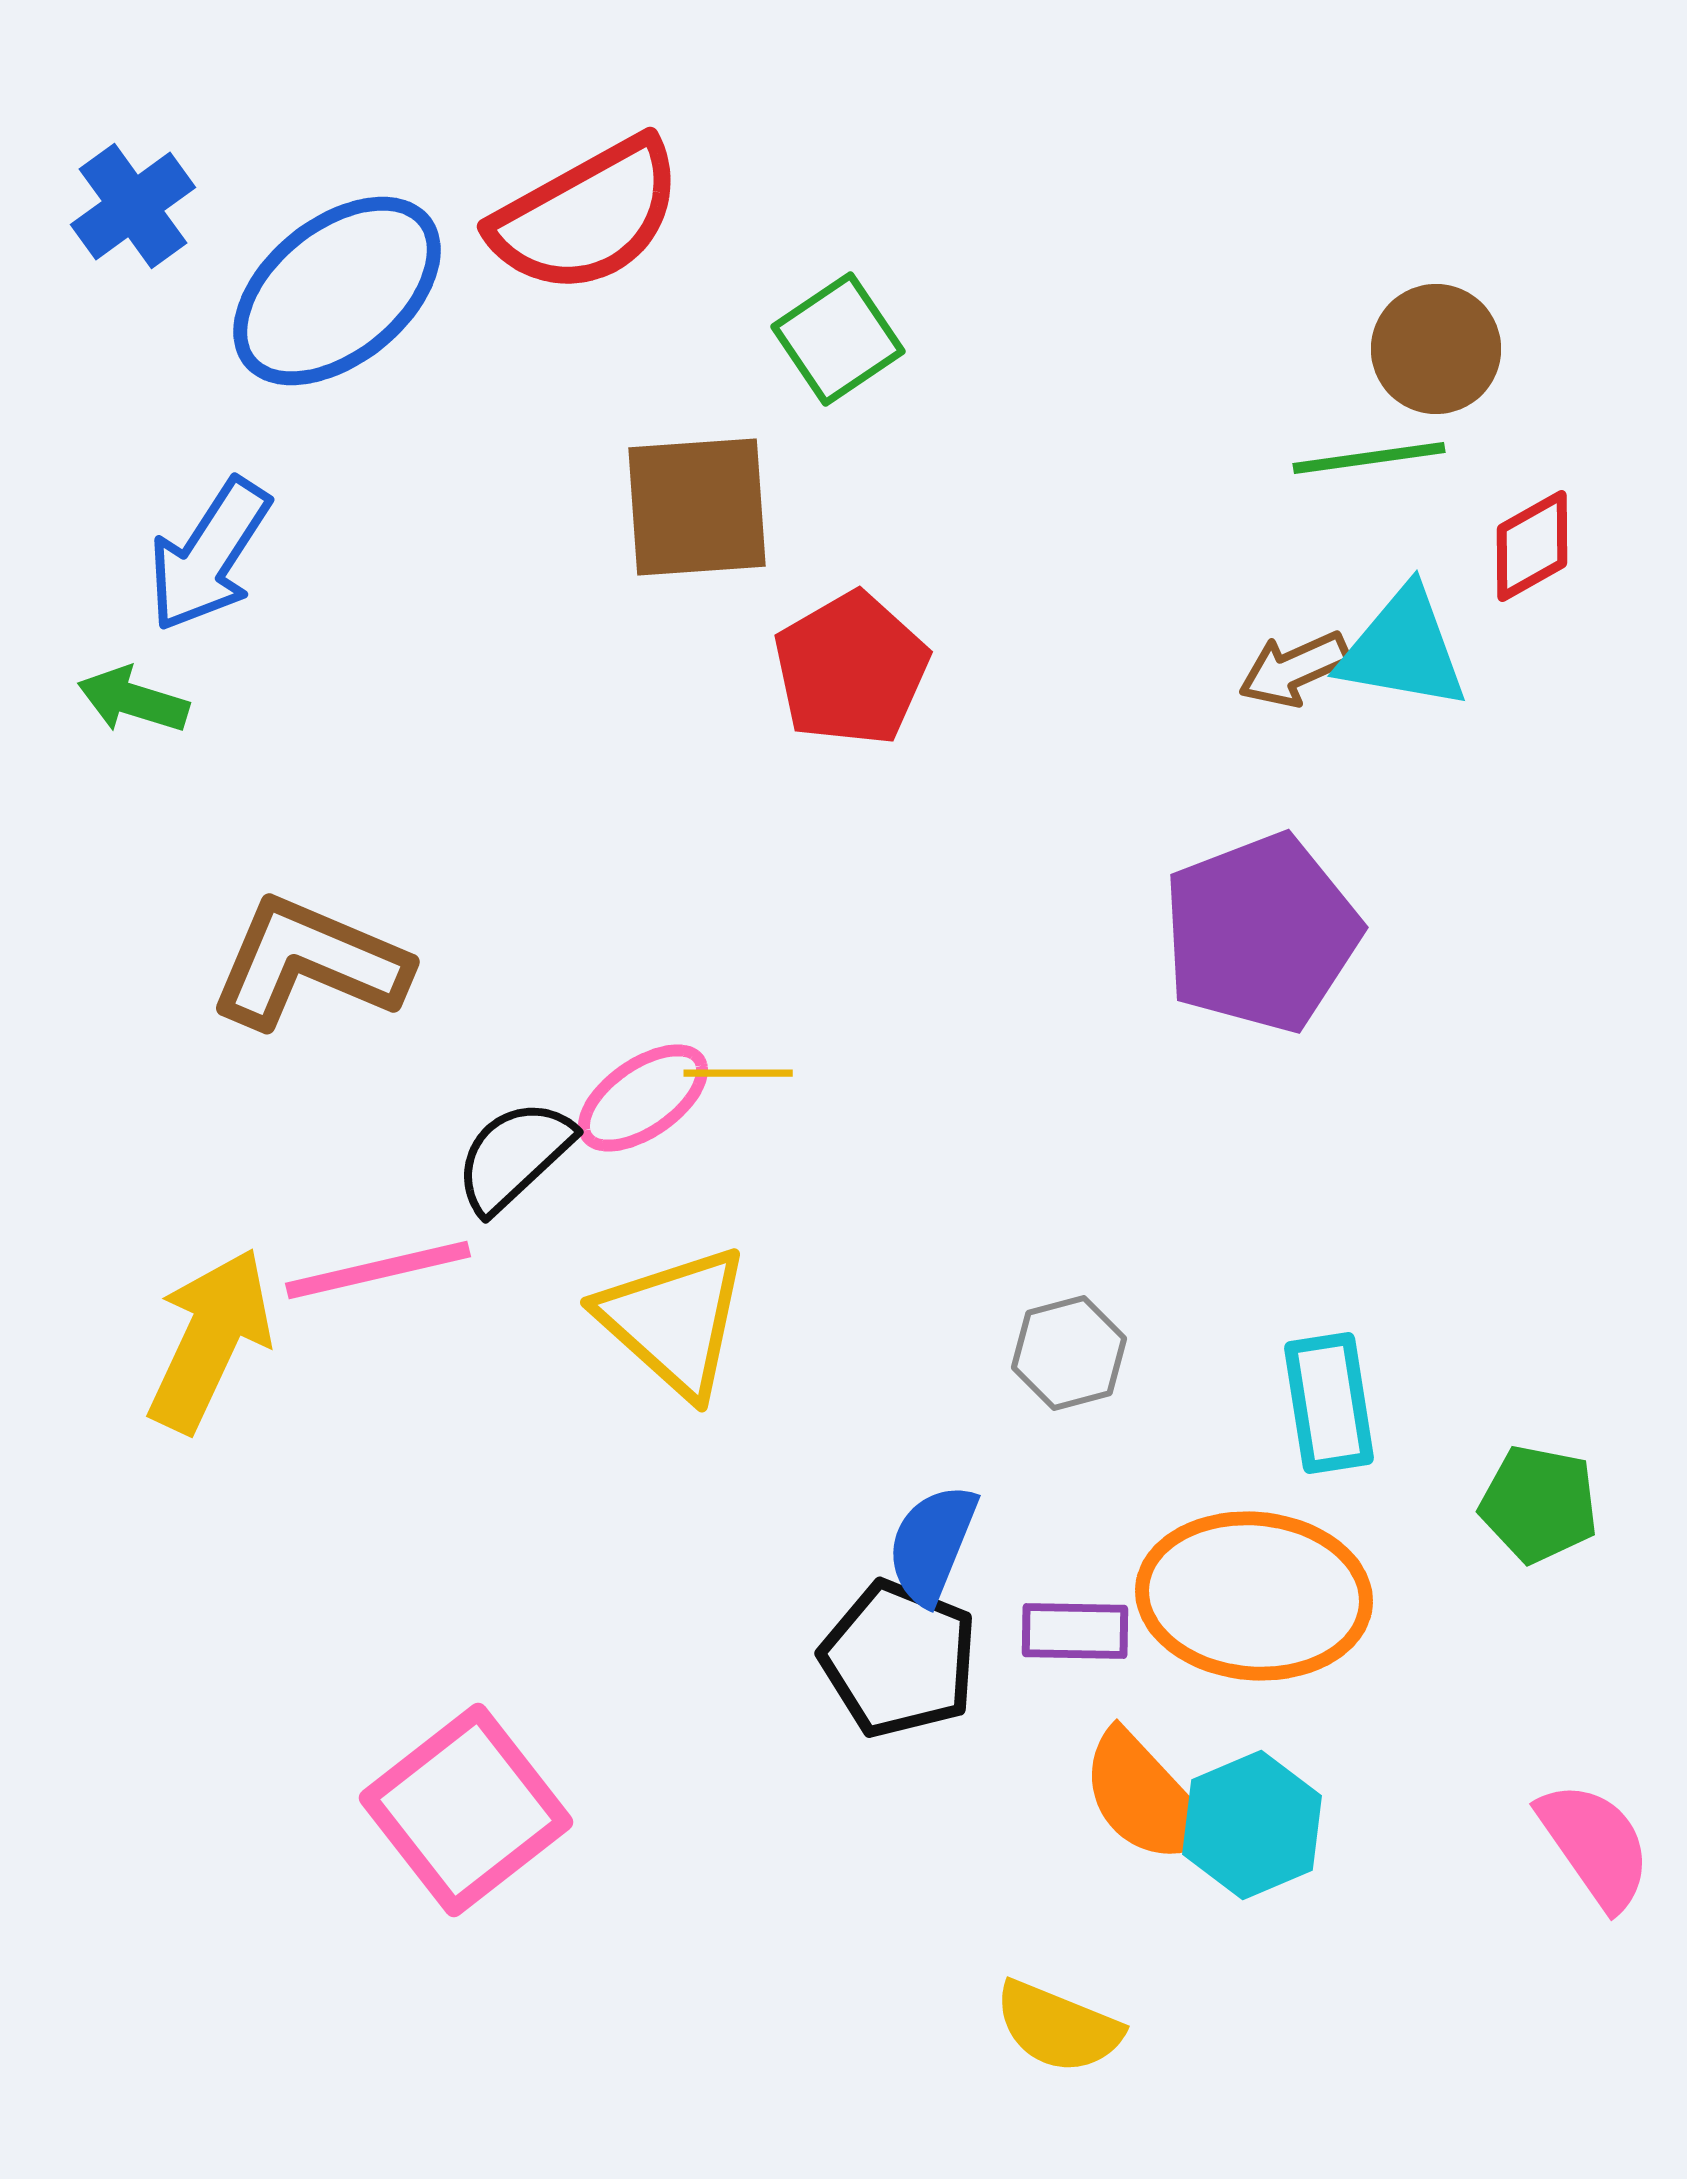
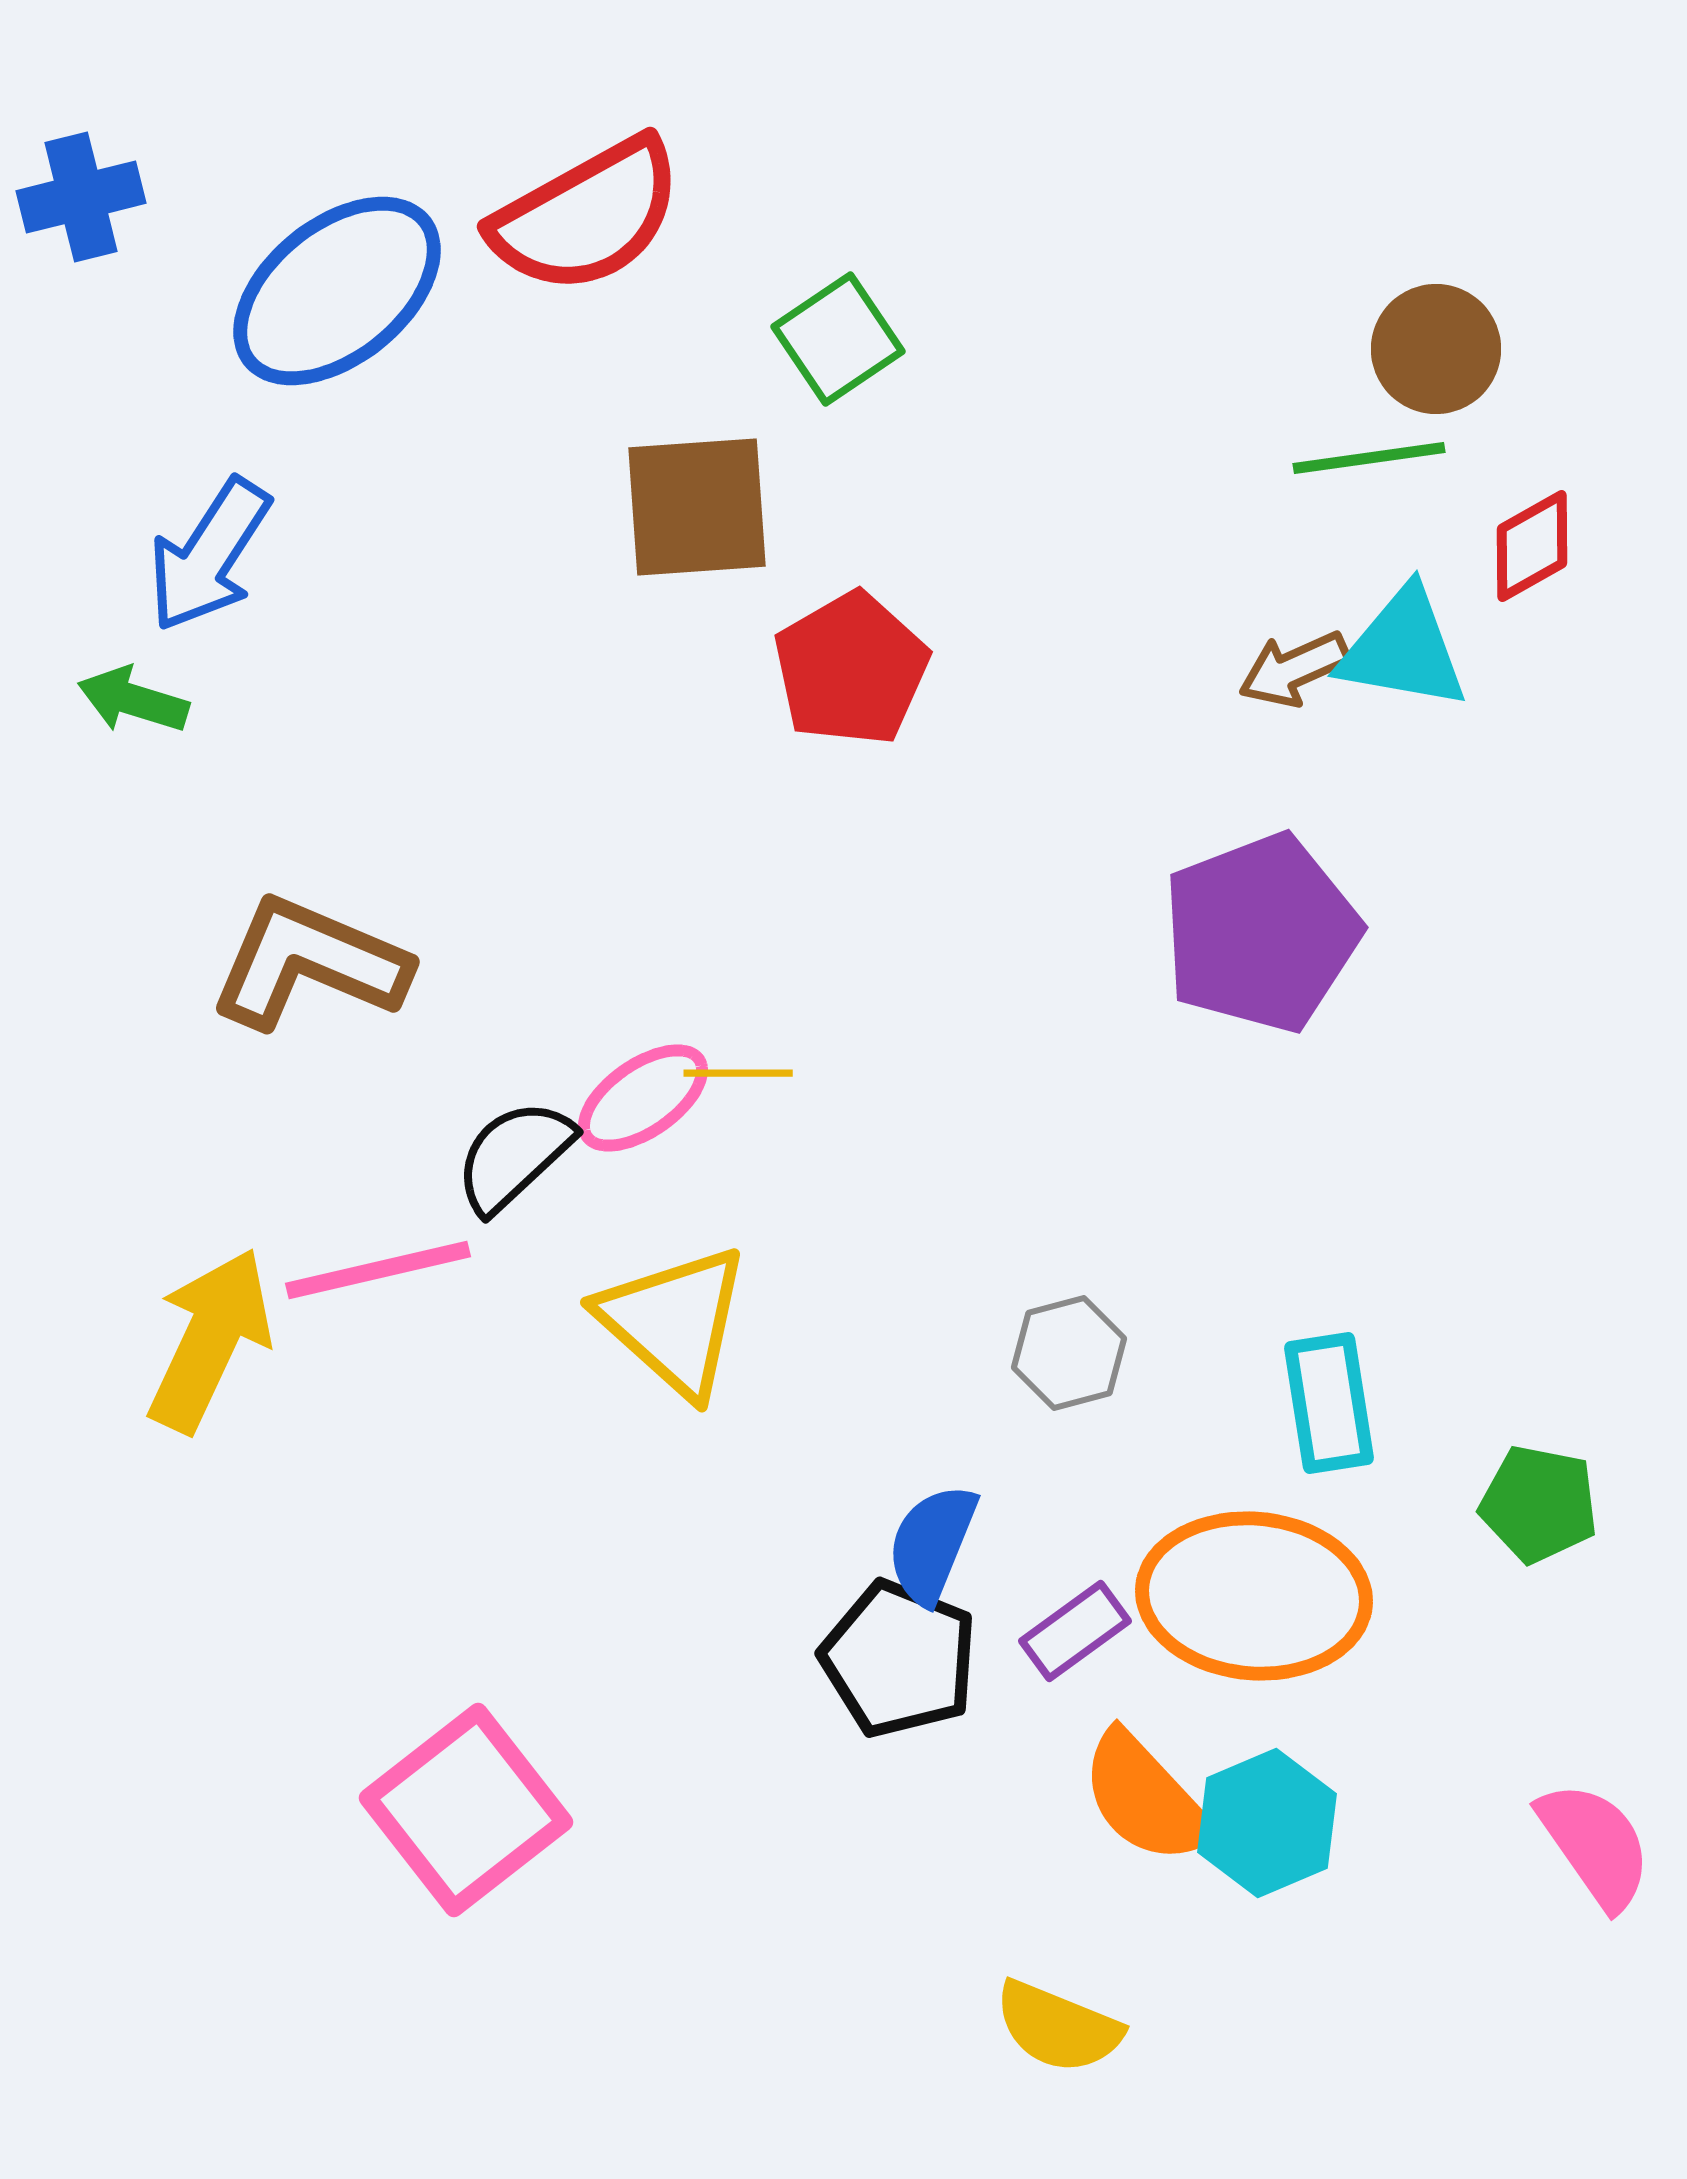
blue cross: moved 52 px left, 9 px up; rotated 22 degrees clockwise
purple rectangle: rotated 37 degrees counterclockwise
cyan hexagon: moved 15 px right, 2 px up
